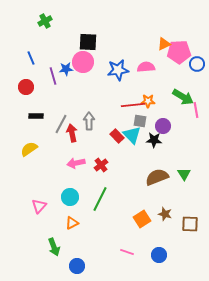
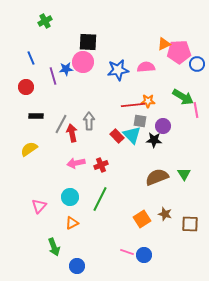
red cross at (101, 165): rotated 16 degrees clockwise
blue circle at (159, 255): moved 15 px left
